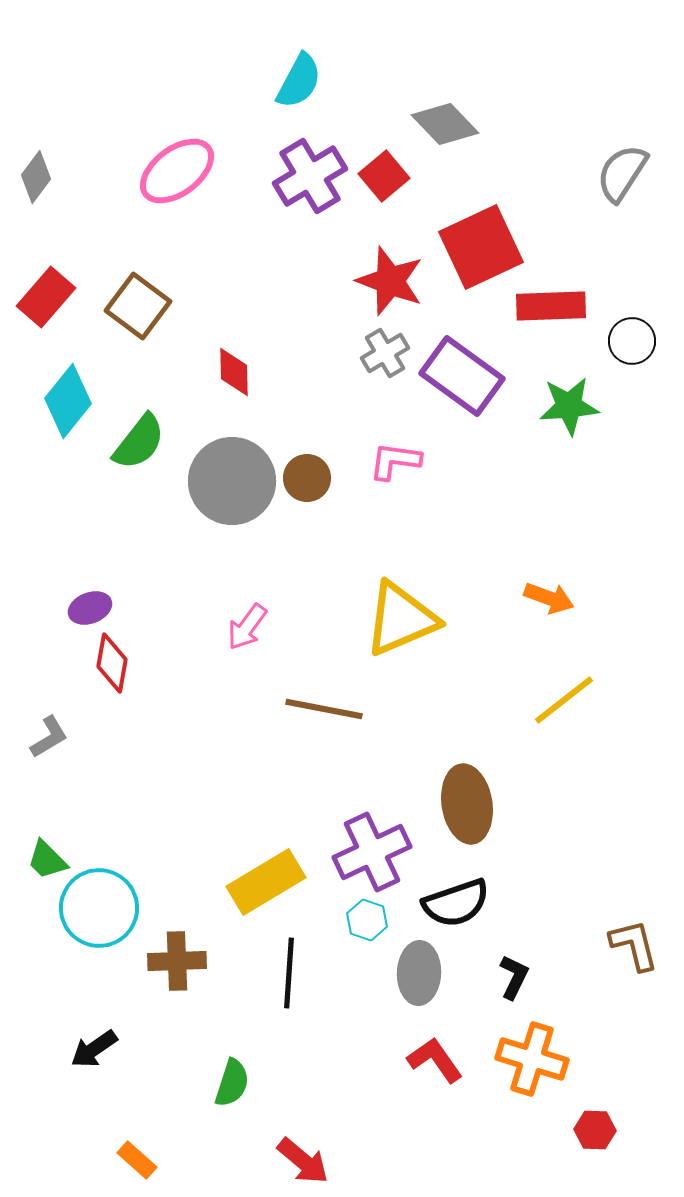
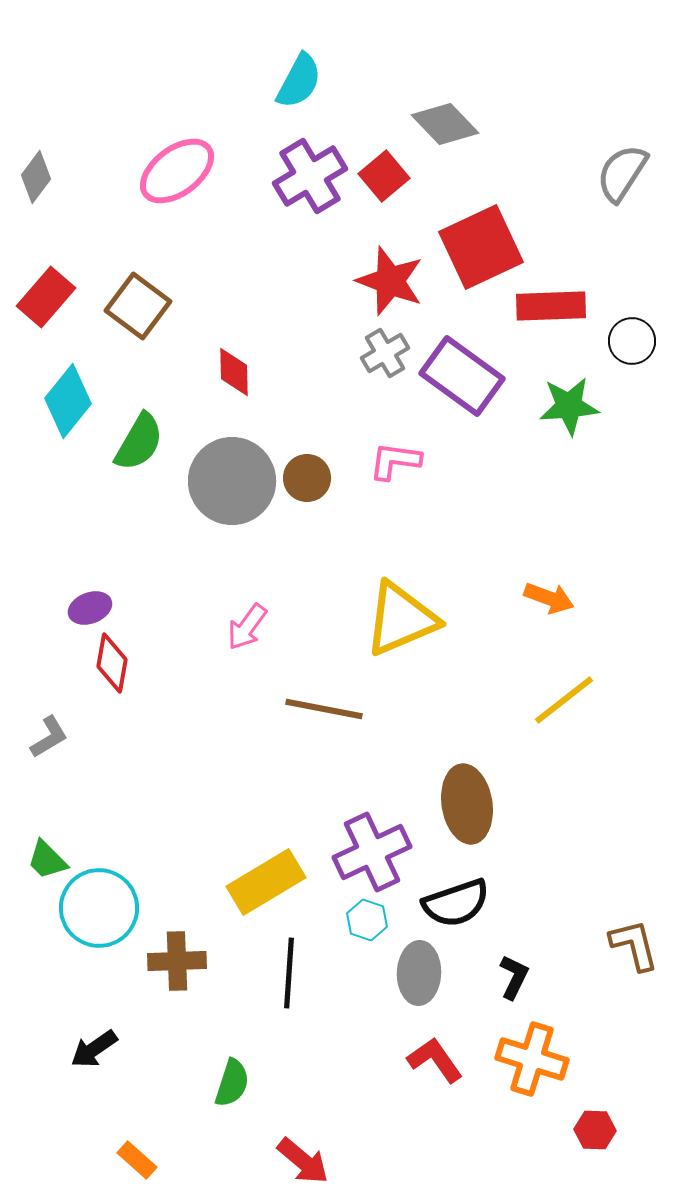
green semicircle at (139, 442): rotated 8 degrees counterclockwise
